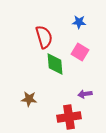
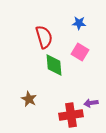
blue star: moved 1 px down
green diamond: moved 1 px left, 1 px down
purple arrow: moved 6 px right, 9 px down
brown star: rotated 21 degrees clockwise
red cross: moved 2 px right, 2 px up
